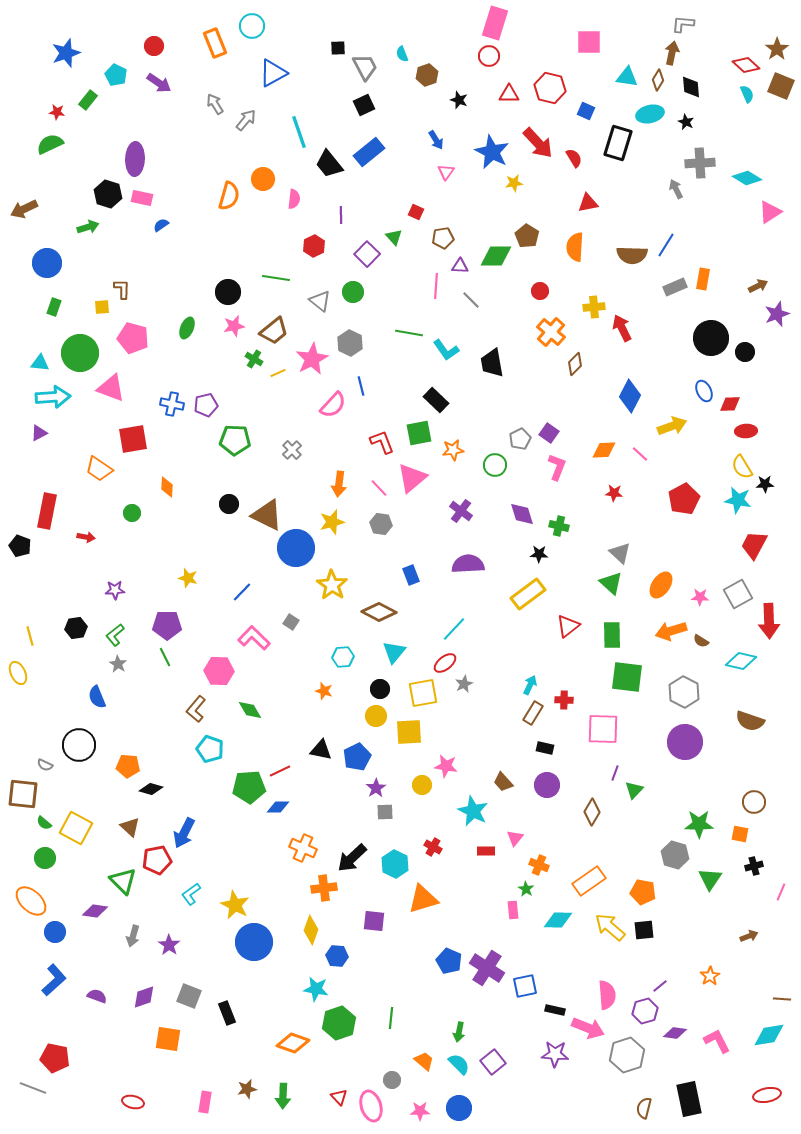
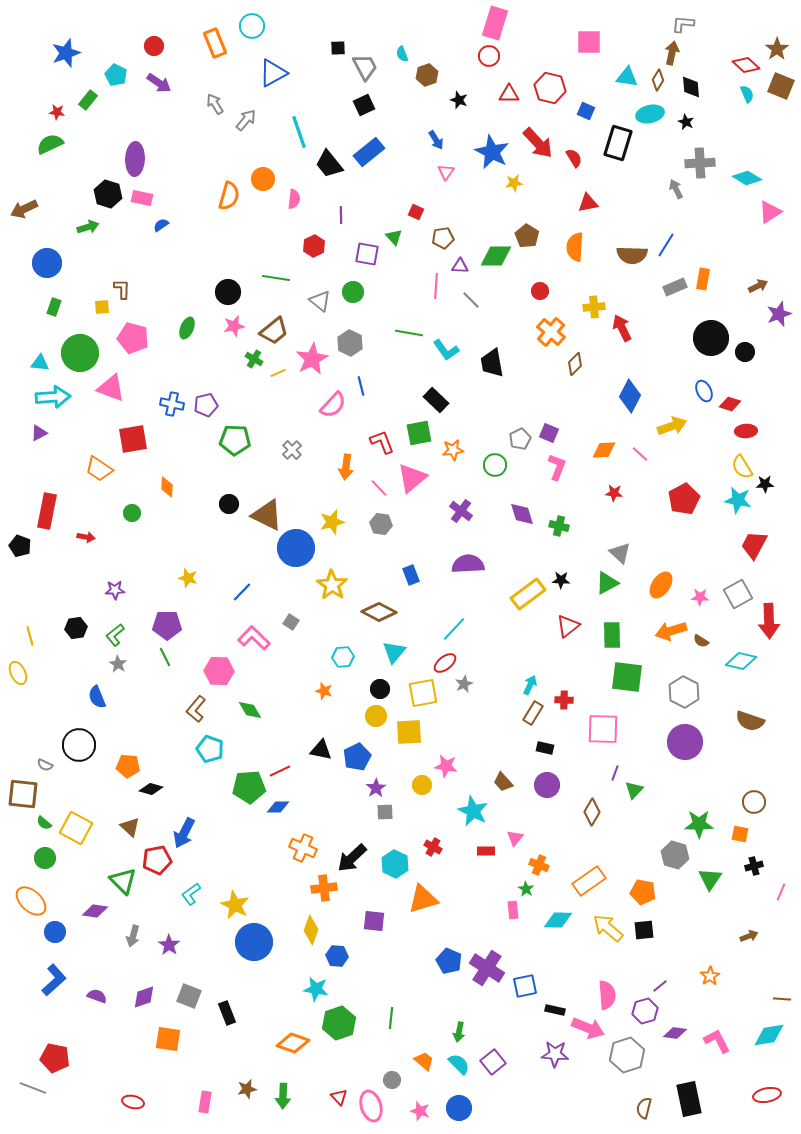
purple square at (367, 254): rotated 35 degrees counterclockwise
purple star at (777, 314): moved 2 px right
red diamond at (730, 404): rotated 20 degrees clockwise
purple square at (549, 433): rotated 12 degrees counterclockwise
orange arrow at (339, 484): moved 7 px right, 17 px up
black star at (539, 554): moved 22 px right, 26 px down
green triangle at (611, 583): moved 4 px left; rotated 50 degrees clockwise
yellow arrow at (610, 927): moved 2 px left, 1 px down
pink star at (420, 1111): rotated 18 degrees clockwise
